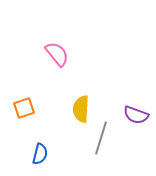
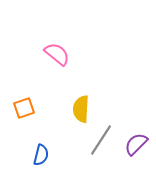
pink semicircle: rotated 12 degrees counterclockwise
purple semicircle: moved 29 px down; rotated 115 degrees clockwise
gray line: moved 2 px down; rotated 16 degrees clockwise
blue semicircle: moved 1 px right, 1 px down
